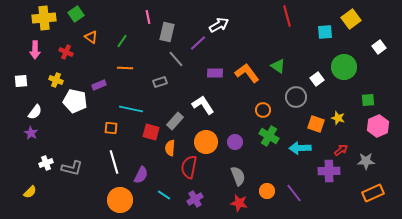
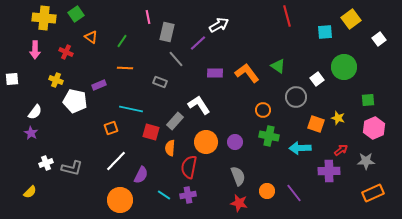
yellow cross at (44, 18): rotated 10 degrees clockwise
white square at (379, 47): moved 8 px up
white square at (21, 81): moved 9 px left, 2 px up
gray rectangle at (160, 82): rotated 40 degrees clockwise
white L-shape at (203, 105): moved 4 px left
pink hexagon at (378, 126): moved 4 px left, 2 px down
orange square at (111, 128): rotated 24 degrees counterclockwise
green cross at (269, 136): rotated 18 degrees counterclockwise
white line at (114, 162): moved 2 px right, 1 px up; rotated 60 degrees clockwise
purple cross at (195, 199): moved 7 px left, 4 px up; rotated 21 degrees clockwise
